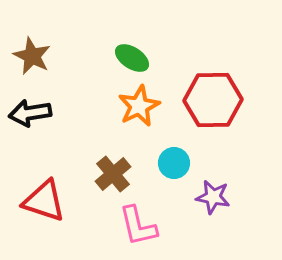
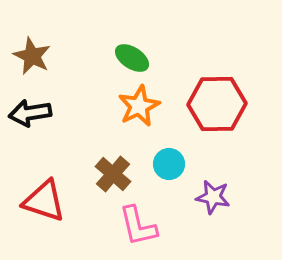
red hexagon: moved 4 px right, 4 px down
cyan circle: moved 5 px left, 1 px down
brown cross: rotated 9 degrees counterclockwise
